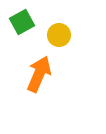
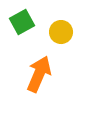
yellow circle: moved 2 px right, 3 px up
